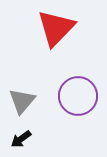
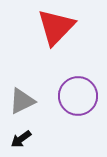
red triangle: moved 1 px up
gray triangle: rotated 24 degrees clockwise
